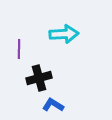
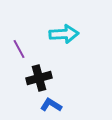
purple line: rotated 30 degrees counterclockwise
blue L-shape: moved 2 px left
